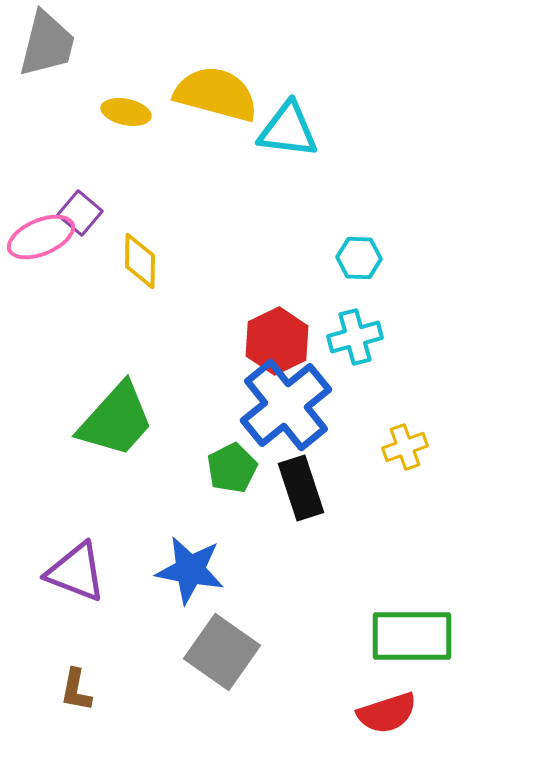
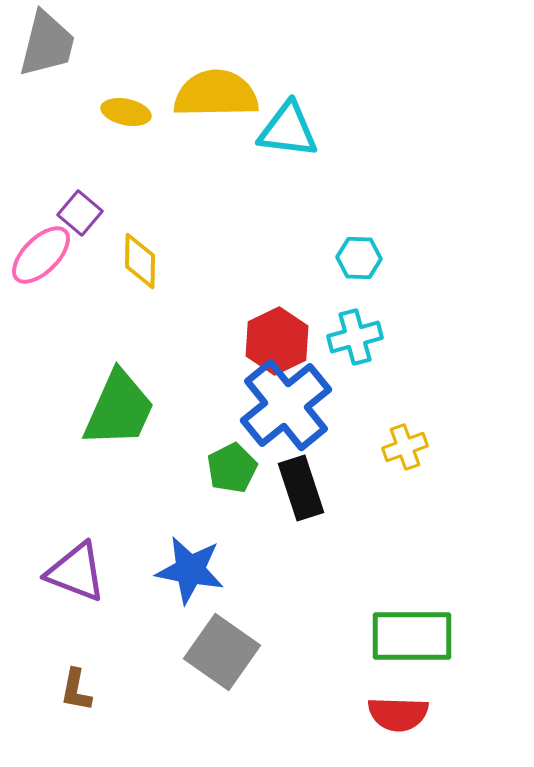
yellow semicircle: rotated 16 degrees counterclockwise
pink ellipse: moved 18 px down; rotated 22 degrees counterclockwise
green trapezoid: moved 3 px right, 11 px up; rotated 18 degrees counterclockwise
red semicircle: moved 11 px right, 1 px down; rotated 20 degrees clockwise
